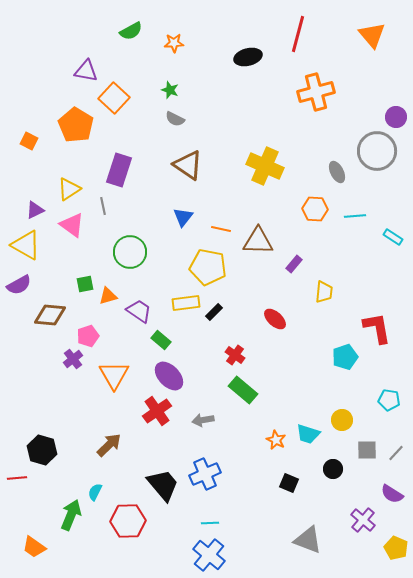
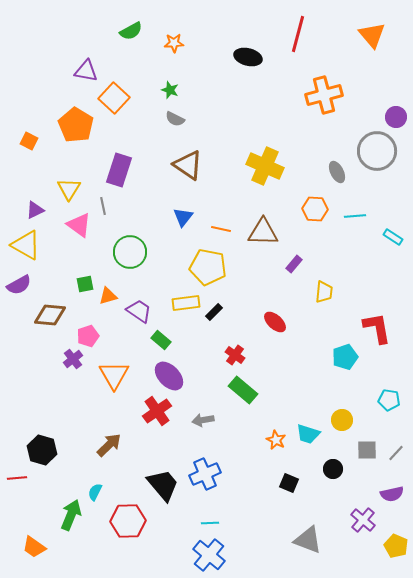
black ellipse at (248, 57): rotated 28 degrees clockwise
orange cross at (316, 92): moved 8 px right, 3 px down
yellow triangle at (69, 189): rotated 25 degrees counterclockwise
pink triangle at (72, 225): moved 7 px right
brown triangle at (258, 241): moved 5 px right, 9 px up
red ellipse at (275, 319): moved 3 px down
purple semicircle at (392, 494): rotated 45 degrees counterclockwise
yellow pentagon at (396, 548): moved 2 px up
